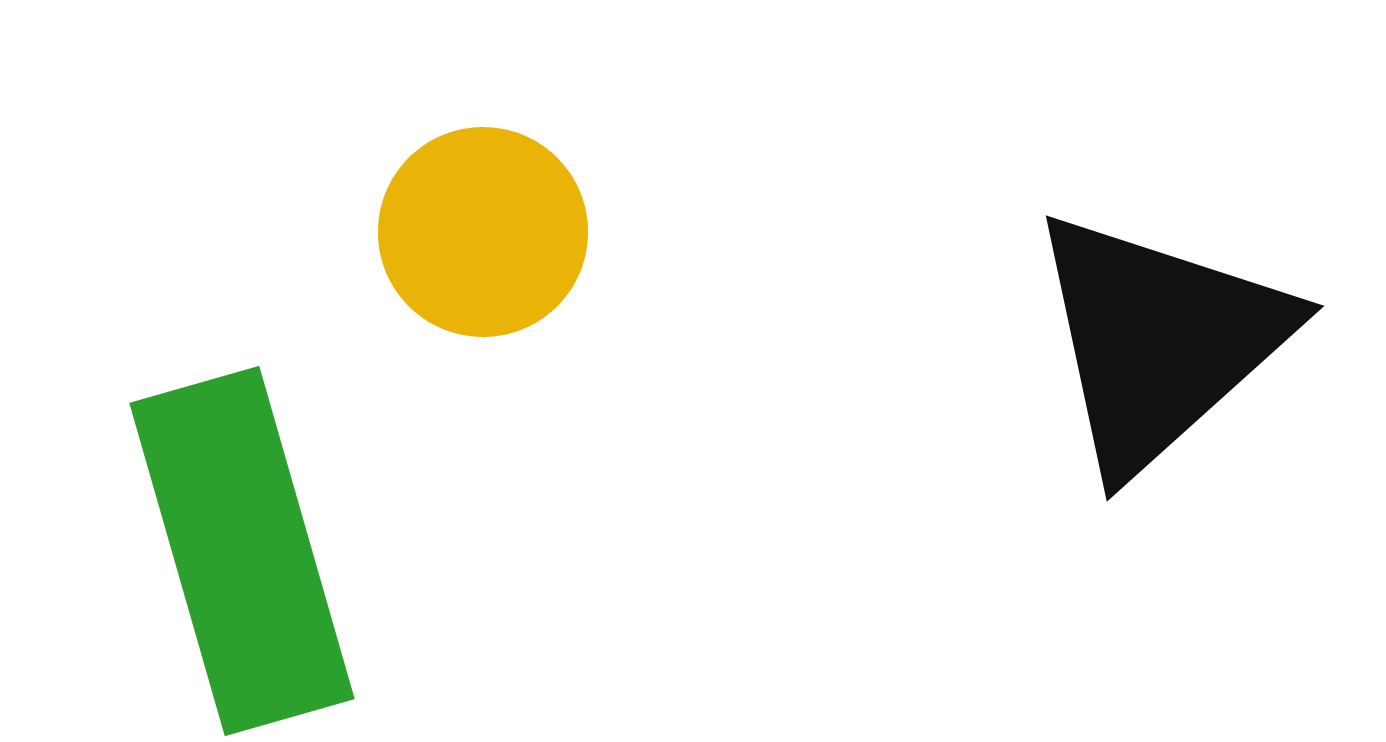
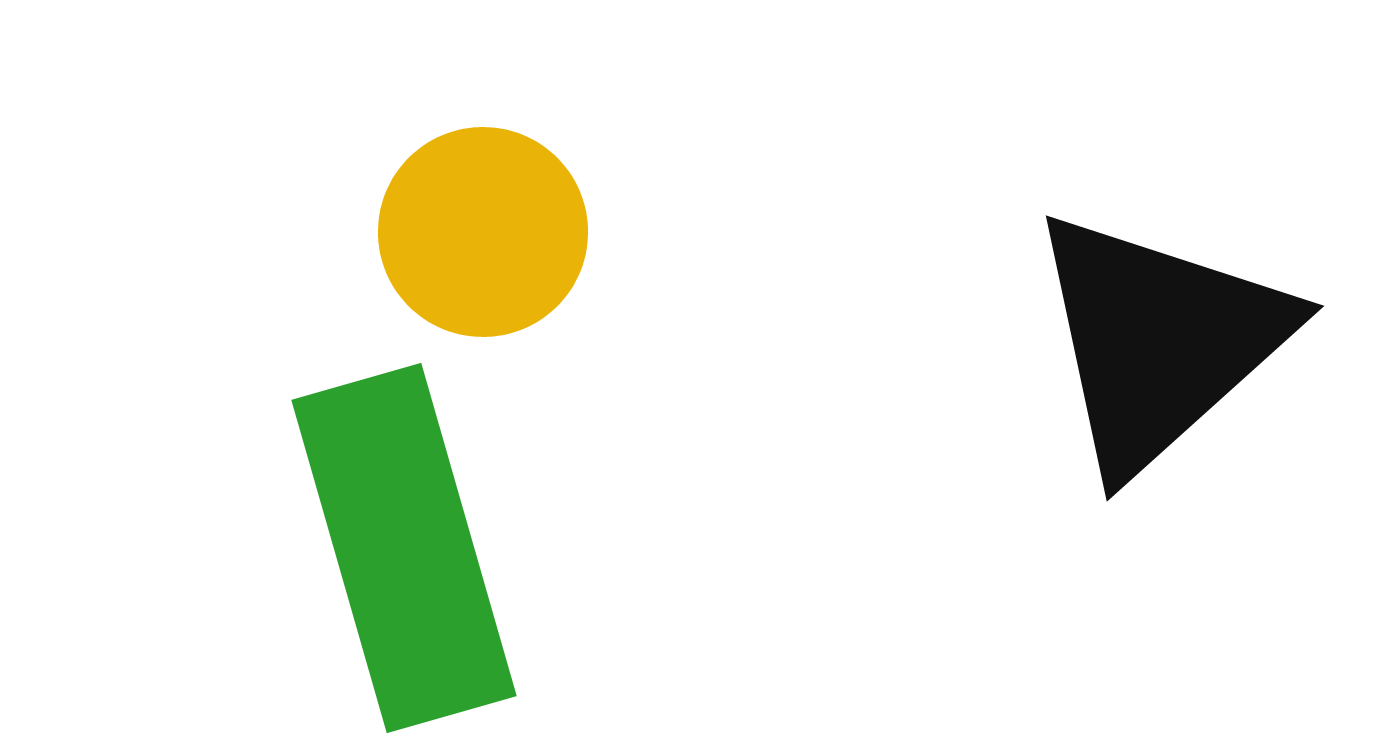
green rectangle: moved 162 px right, 3 px up
